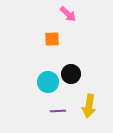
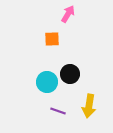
pink arrow: rotated 102 degrees counterclockwise
black circle: moved 1 px left
cyan circle: moved 1 px left
purple line: rotated 21 degrees clockwise
